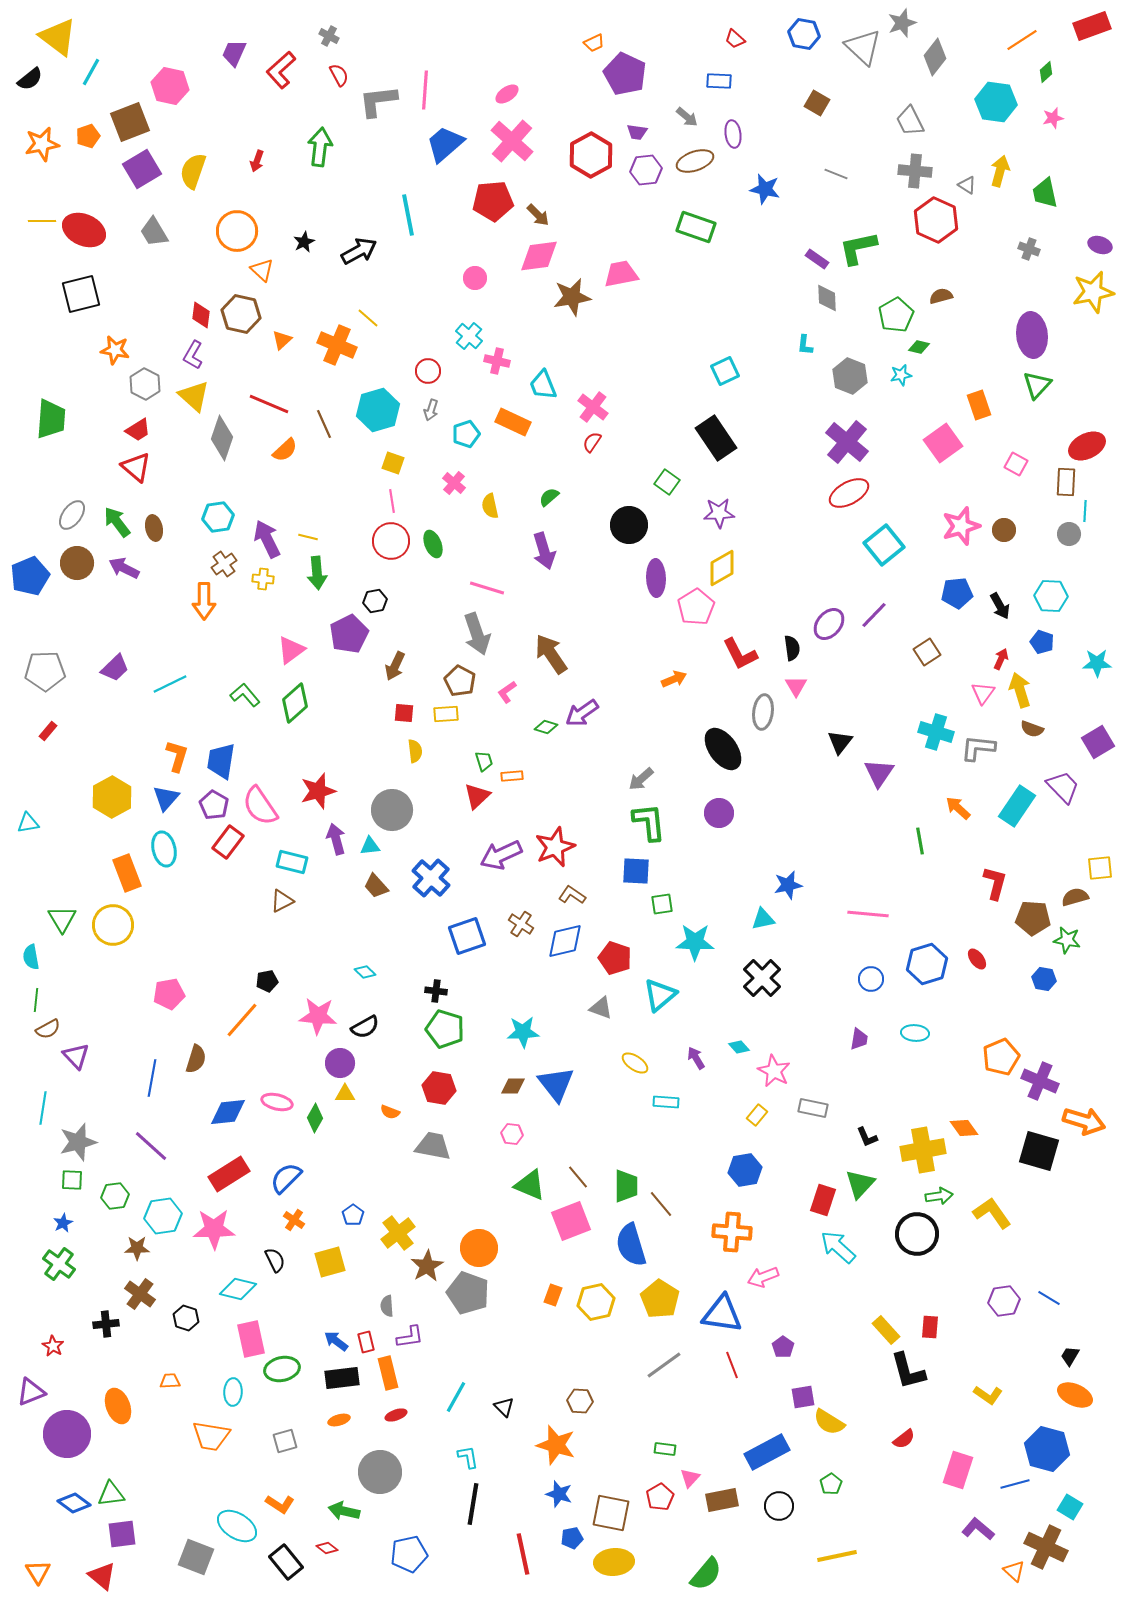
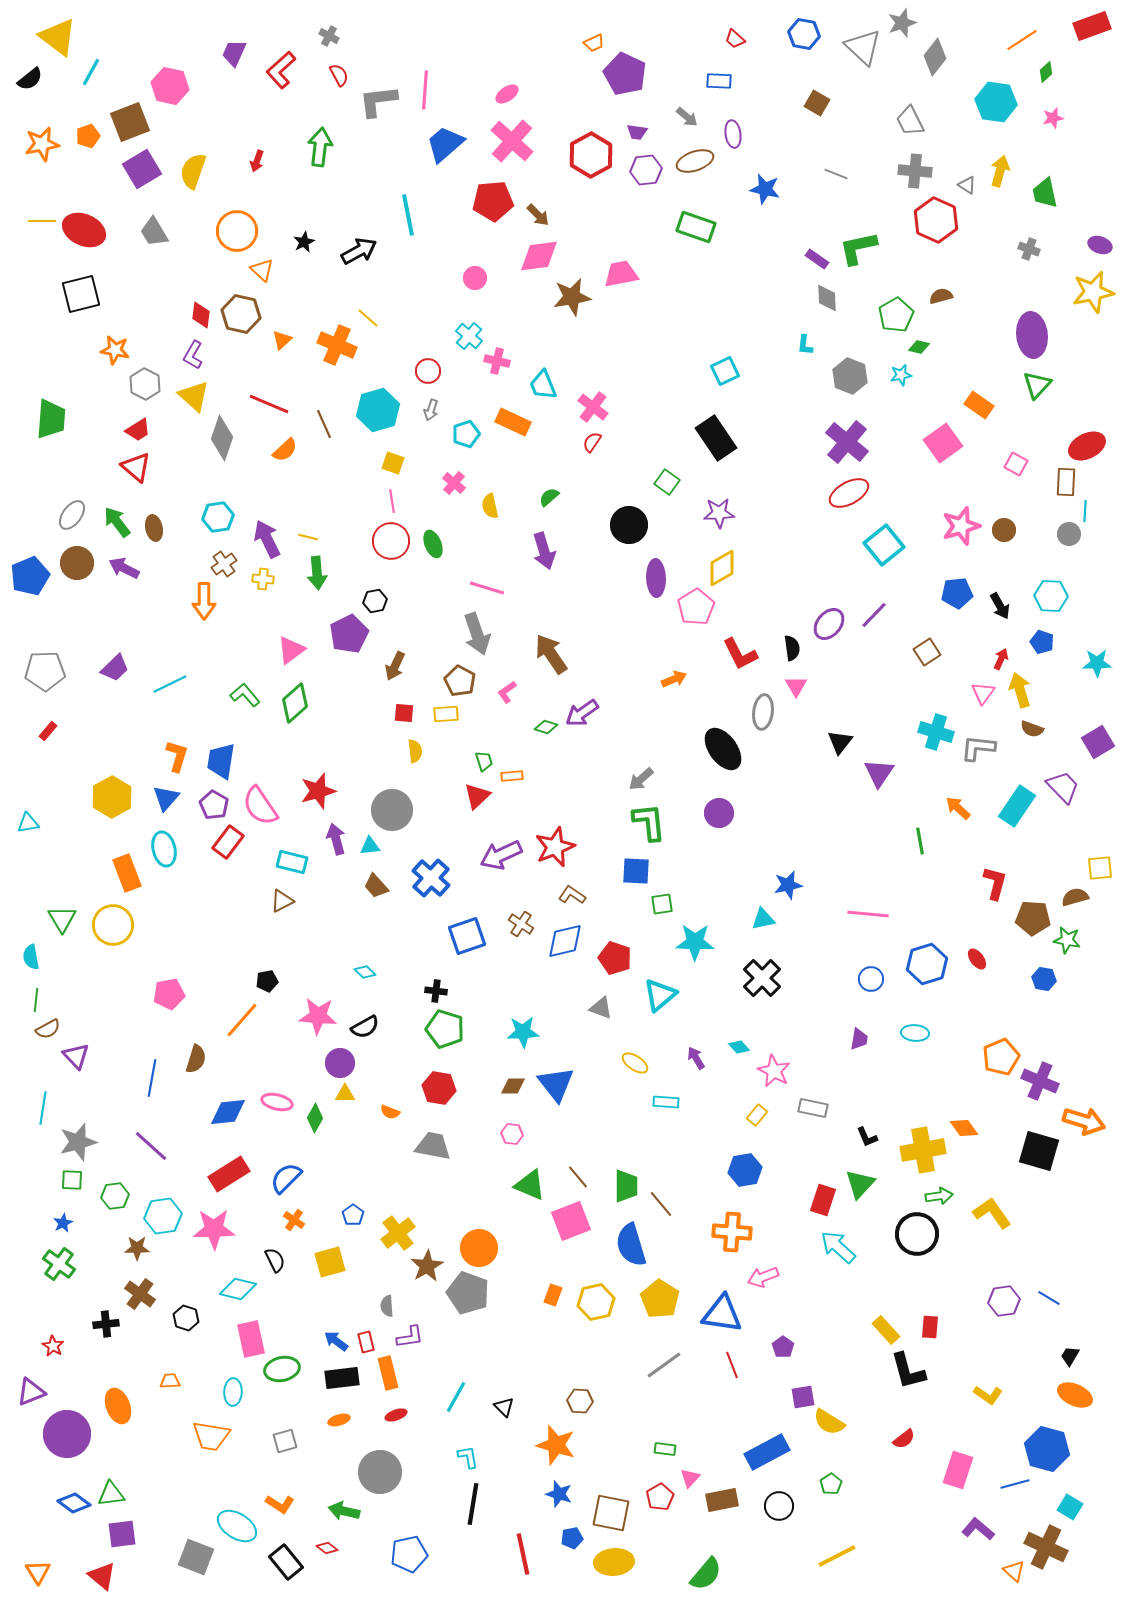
orange rectangle at (979, 405): rotated 36 degrees counterclockwise
yellow line at (837, 1556): rotated 15 degrees counterclockwise
